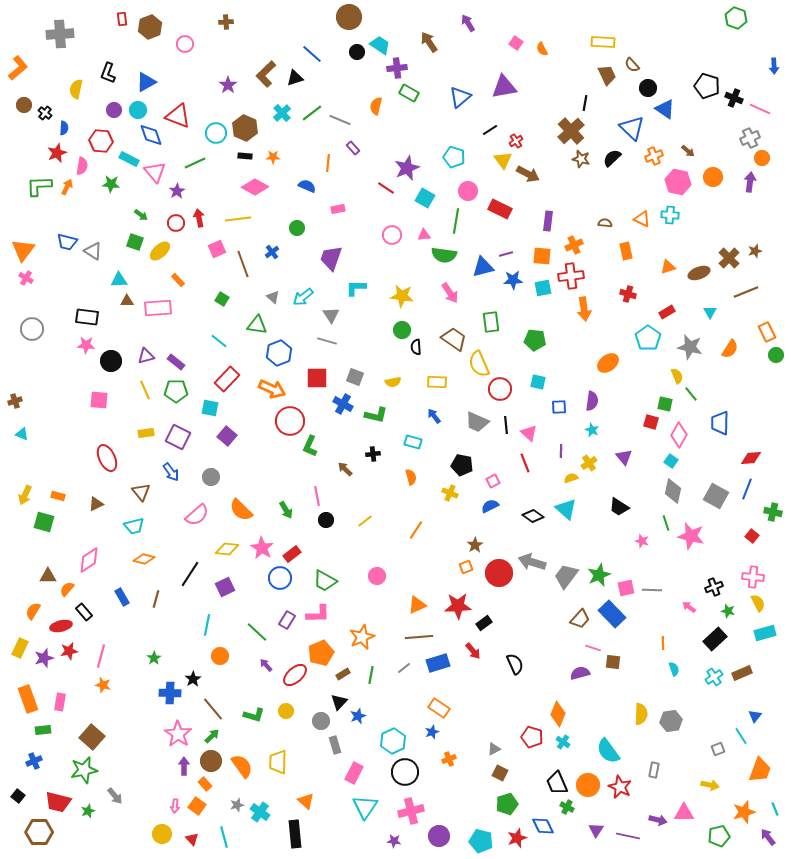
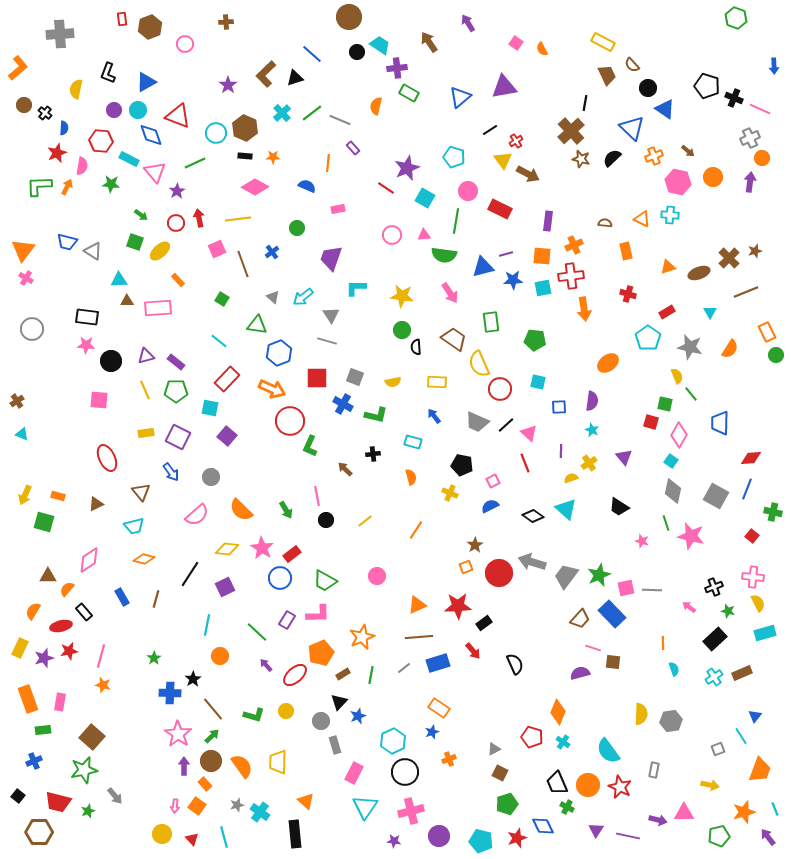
yellow rectangle at (603, 42): rotated 25 degrees clockwise
brown cross at (15, 401): moved 2 px right; rotated 16 degrees counterclockwise
black line at (506, 425): rotated 54 degrees clockwise
orange diamond at (558, 714): moved 2 px up
